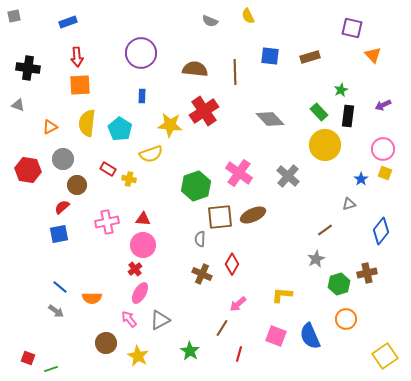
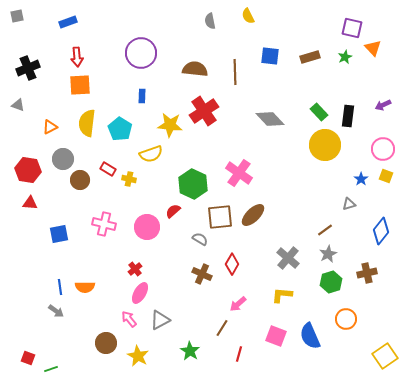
gray square at (14, 16): moved 3 px right
gray semicircle at (210, 21): rotated 56 degrees clockwise
orange triangle at (373, 55): moved 7 px up
black cross at (28, 68): rotated 30 degrees counterclockwise
green star at (341, 90): moved 4 px right, 33 px up
yellow square at (385, 173): moved 1 px right, 3 px down
gray cross at (288, 176): moved 82 px down
brown circle at (77, 185): moved 3 px right, 5 px up
green hexagon at (196, 186): moved 3 px left, 2 px up; rotated 16 degrees counterclockwise
red semicircle at (62, 207): moved 111 px right, 4 px down
brown ellipse at (253, 215): rotated 20 degrees counterclockwise
red triangle at (143, 219): moved 113 px left, 16 px up
pink cross at (107, 222): moved 3 px left, 2 px down; rotated 25 degrees clockwise
gray semicircle at (200, 239): rotated 119 degrees clockwise
pink circle at (143, 245): moved 4 px right, 18 px up
gray star at (316, 259): moved 12 px right, 5 px up
green hexagon at (339, 284): moved 8 px left, 2 px up
blue line at (60, 287): rotated 42 degrees clockwise
orange semicircle at (92, 298): moved 7 px left, 11 px up
